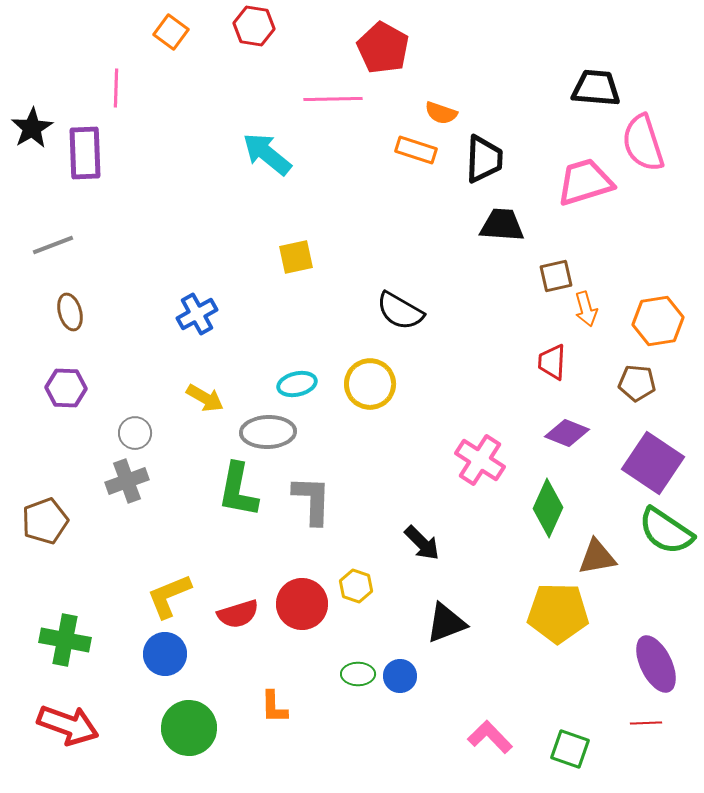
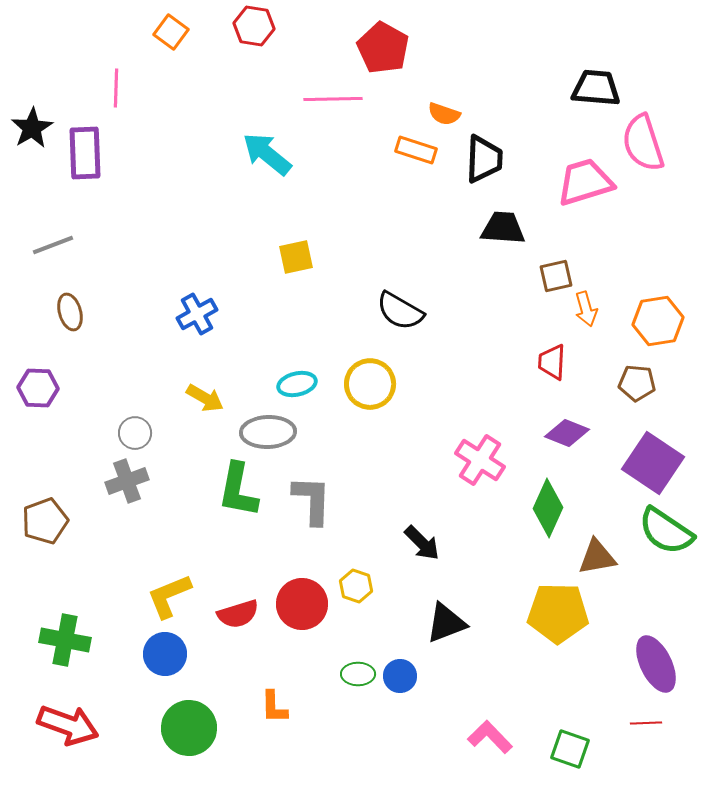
orange semicircle at (441, 113): moved 3 px right, 1 px down
black trapezoid at (502, 225): moved 1 px right, 3 px down
purple hexagon at (66, 388): moved 28 px left
